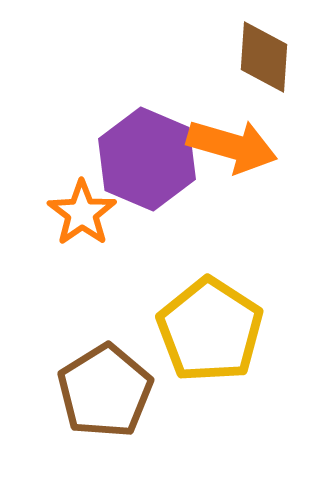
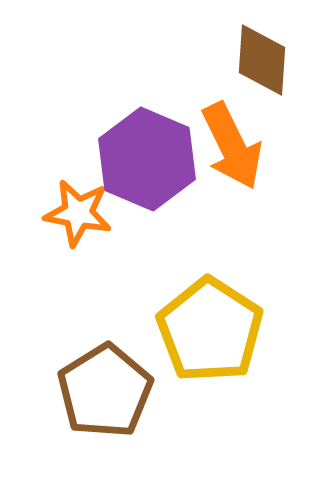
brown diamond: moved 2 px left, 3 px down
orange arrow: rotated 48 degrees clockwise
orange star: moved 4 px left; rotated 26 degrees counterclockwise
